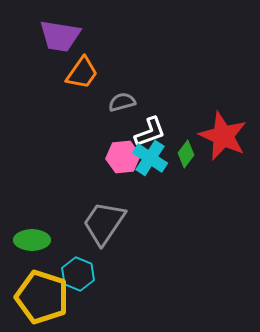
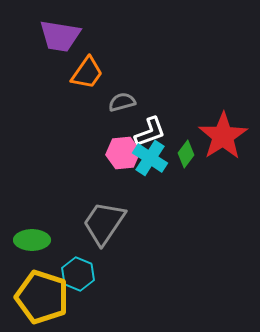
orange trapezoid: moved 5 px right
red star: rotated 15 degrees clockwise
pink hexagon: moved 4 px up
